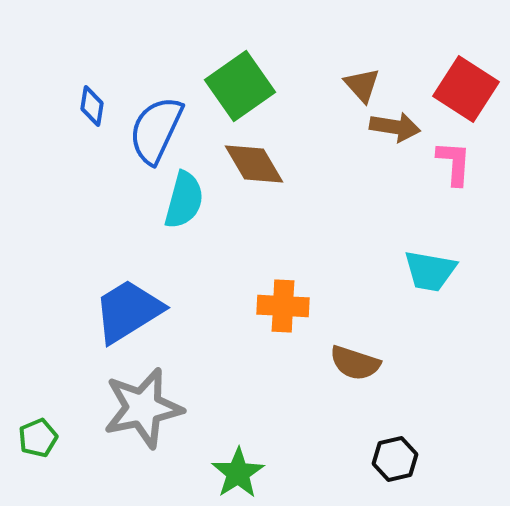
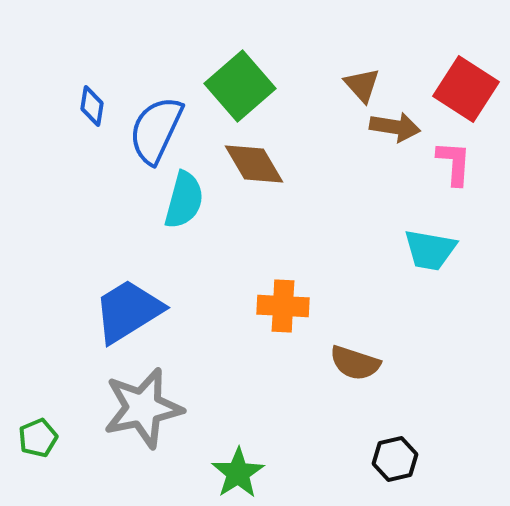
green square: rotated 6 degrees counterclockwise
cyan trapezoid: moved 21 px up
